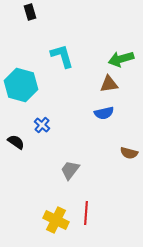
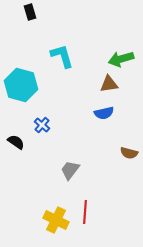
red line: moved 1 px left, 1 px up
